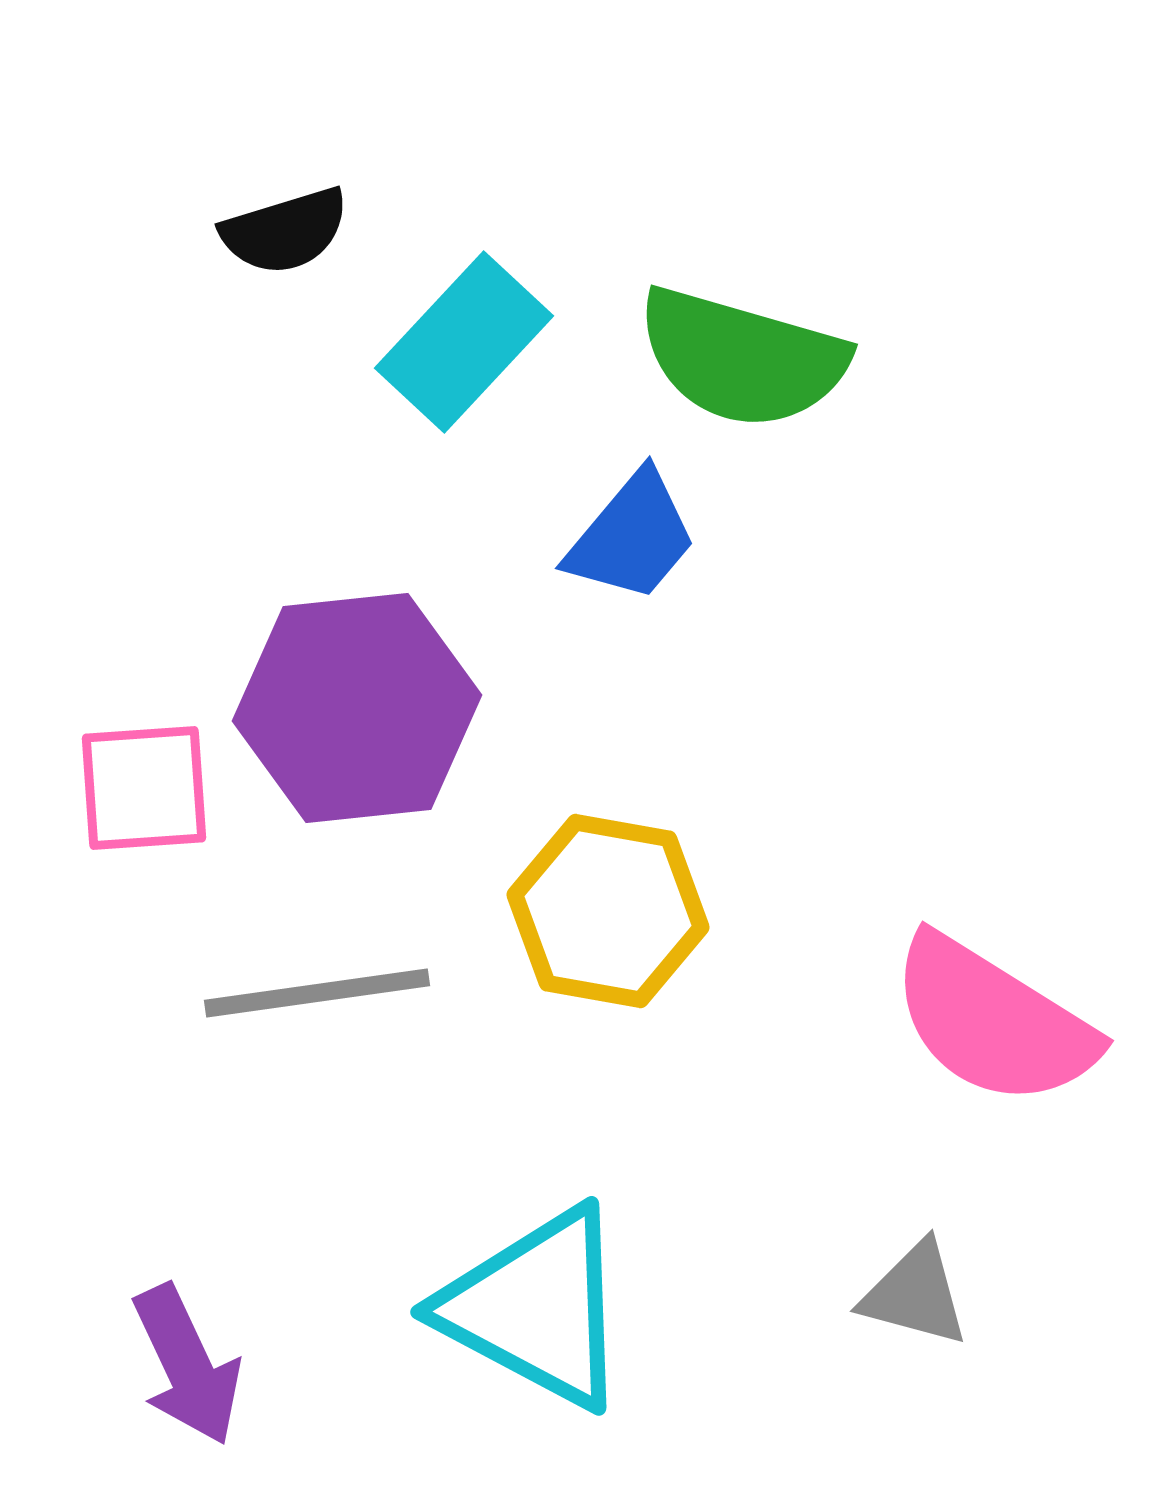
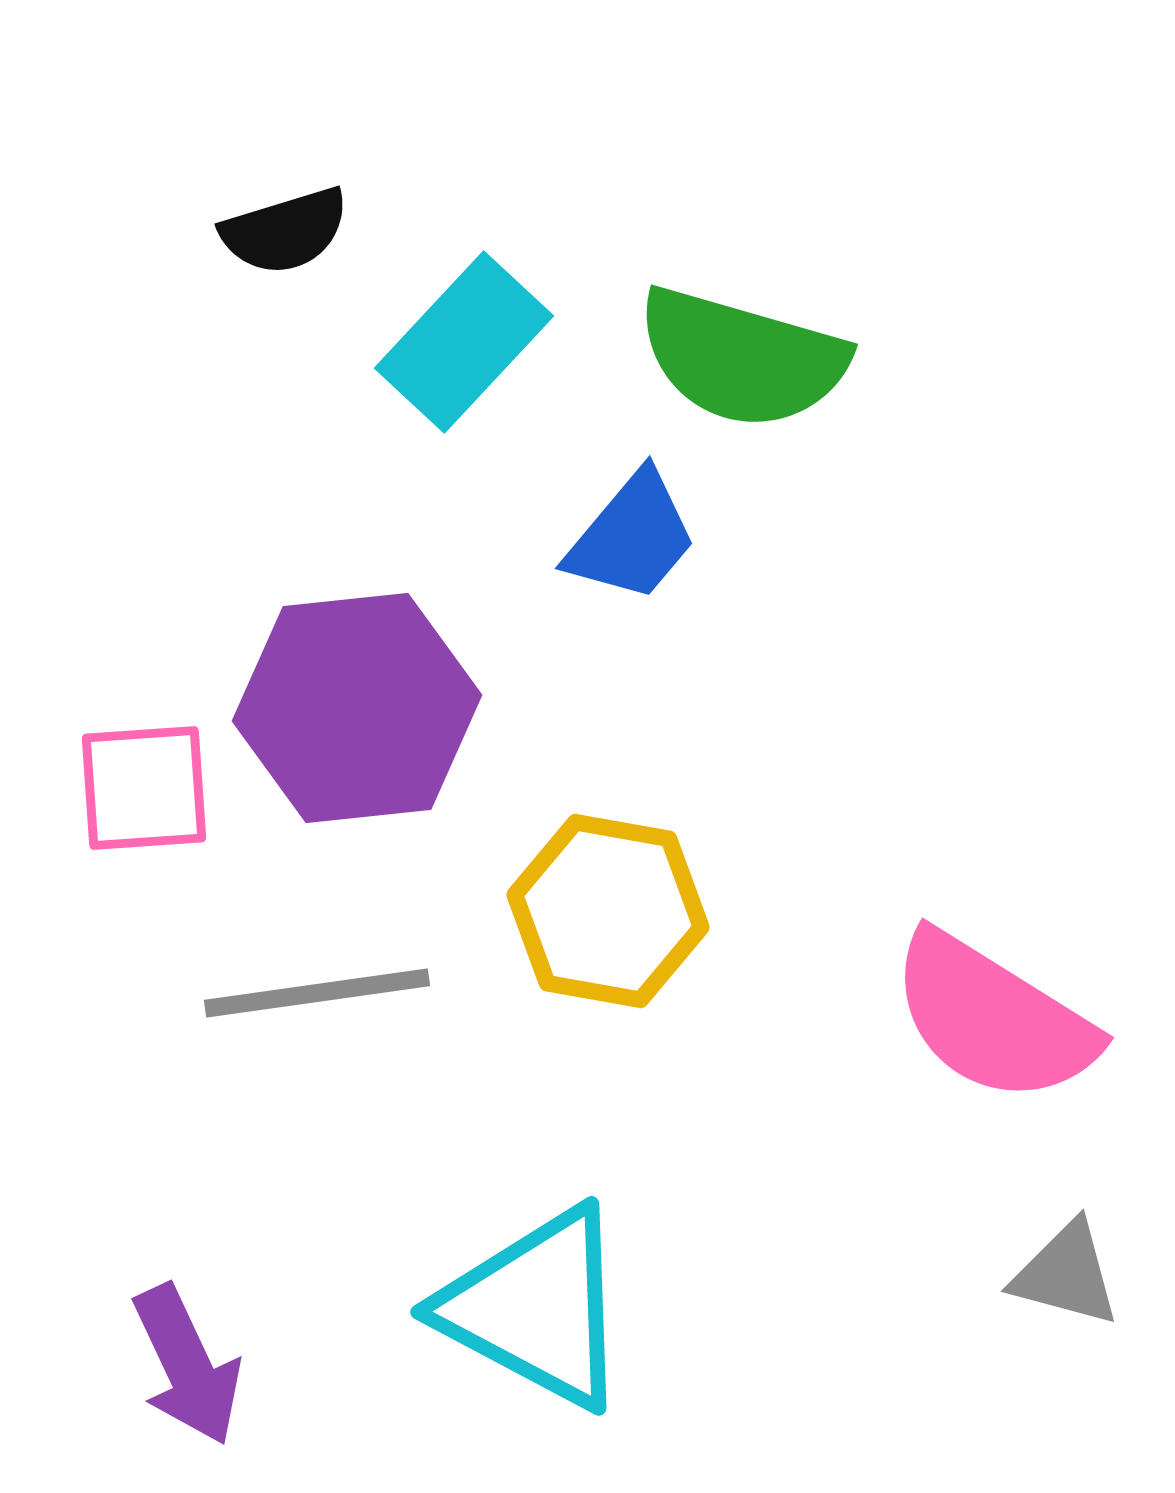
pink semicircle: moved 3 px up
gray triangle: moved 151 px right, 20 px up
